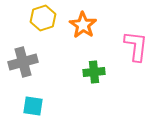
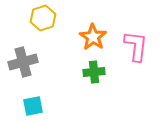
orange star: moved 10 px right, 12 px down
cyan square: rotated 20 degrees counterclockwise
